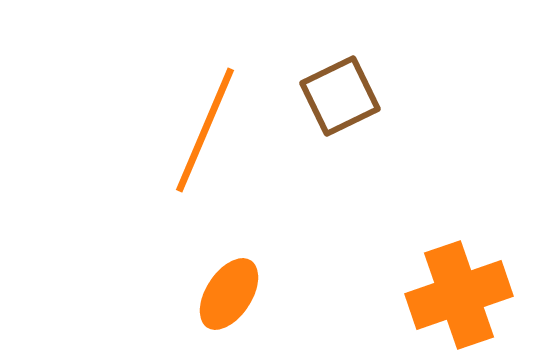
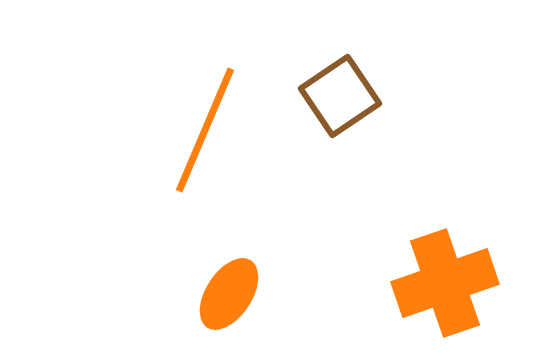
brown square: rotated 8 degrees counterclockwise
orange cross: moved 14 px left, 12 px up
